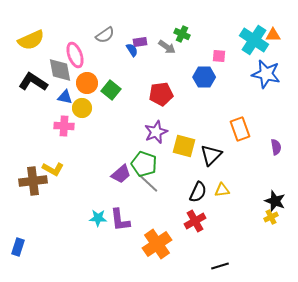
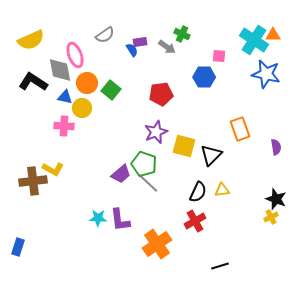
black star: moved 1 px right, 2 px up
